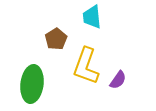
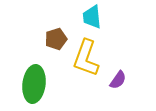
brown pentagon: rotated 15 degrees clockwise
yellow L-shape: moved 8 px up
green ellipse: moved 2 px right
